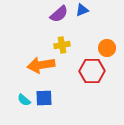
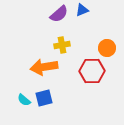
orange arrow: moved 3 px right, 2 px down
blue square: rotated 12 degrees counterclockwise
